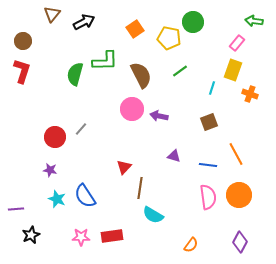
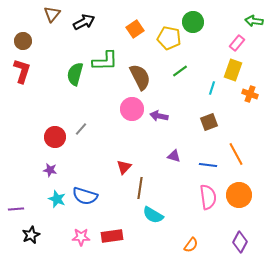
brown semicircle: moved 1 px left, 2 px down
blue semicircle: rotated 40 degrees counterclockwise
